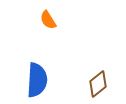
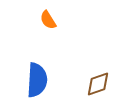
brown diamond: rotated 20 degrees clockwise
